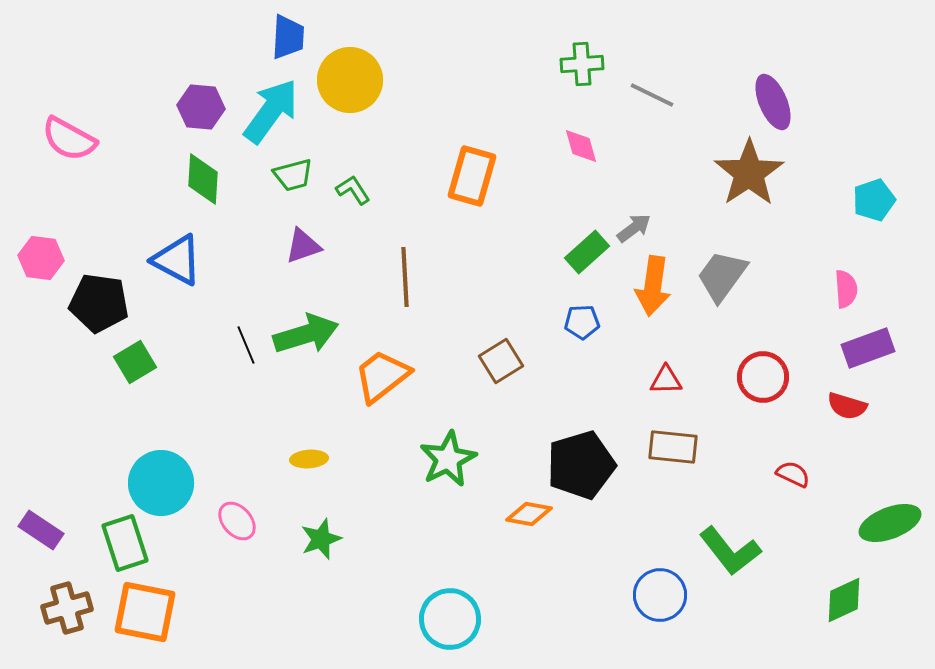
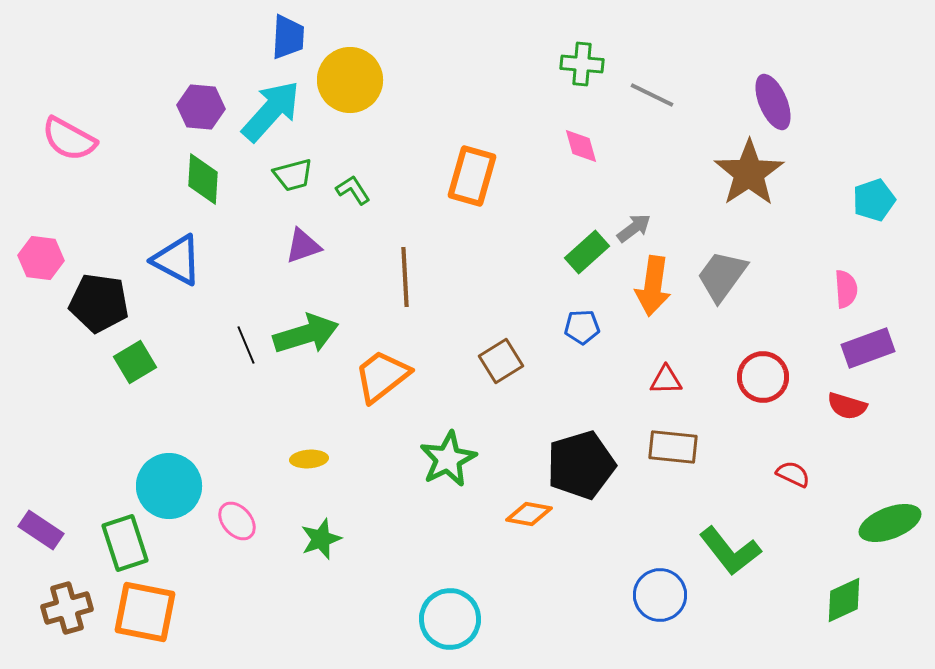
green cross at (582, 64): rotated 9 degrees clockwise
cyan arrow at (271, 111): rotated 6 degrees clockwise
blue pentagon at (582, 322): moved 5 px down
cyan circle at (161, 483): moved 8 px right, 3 px down
